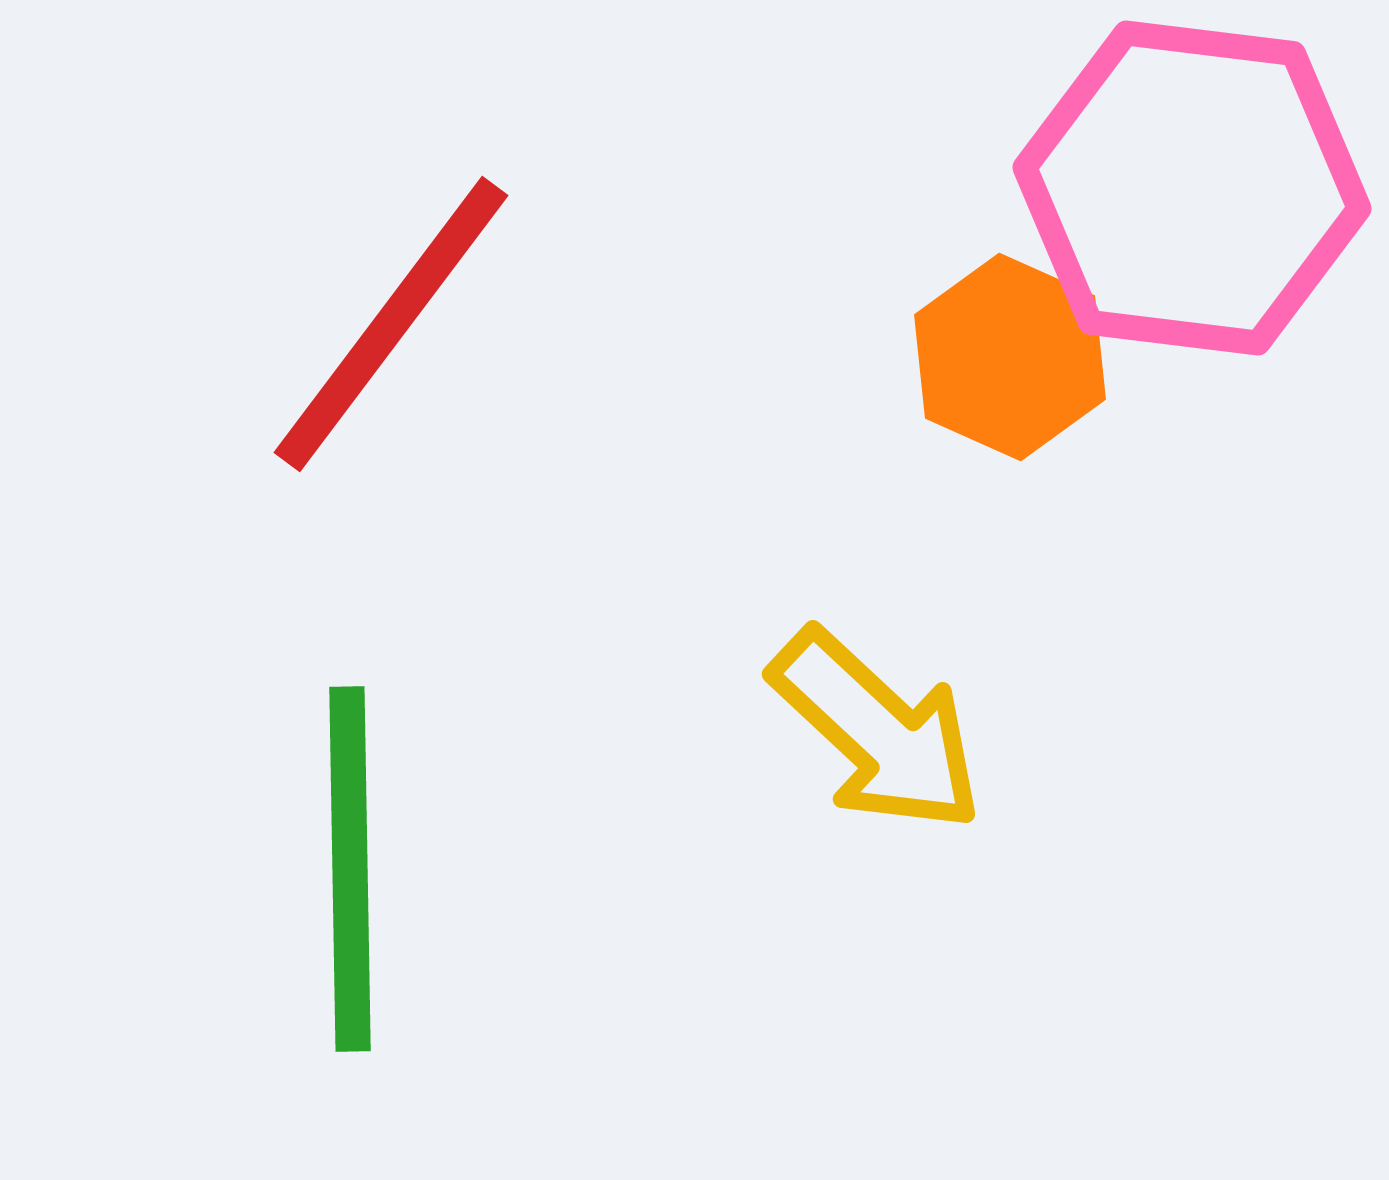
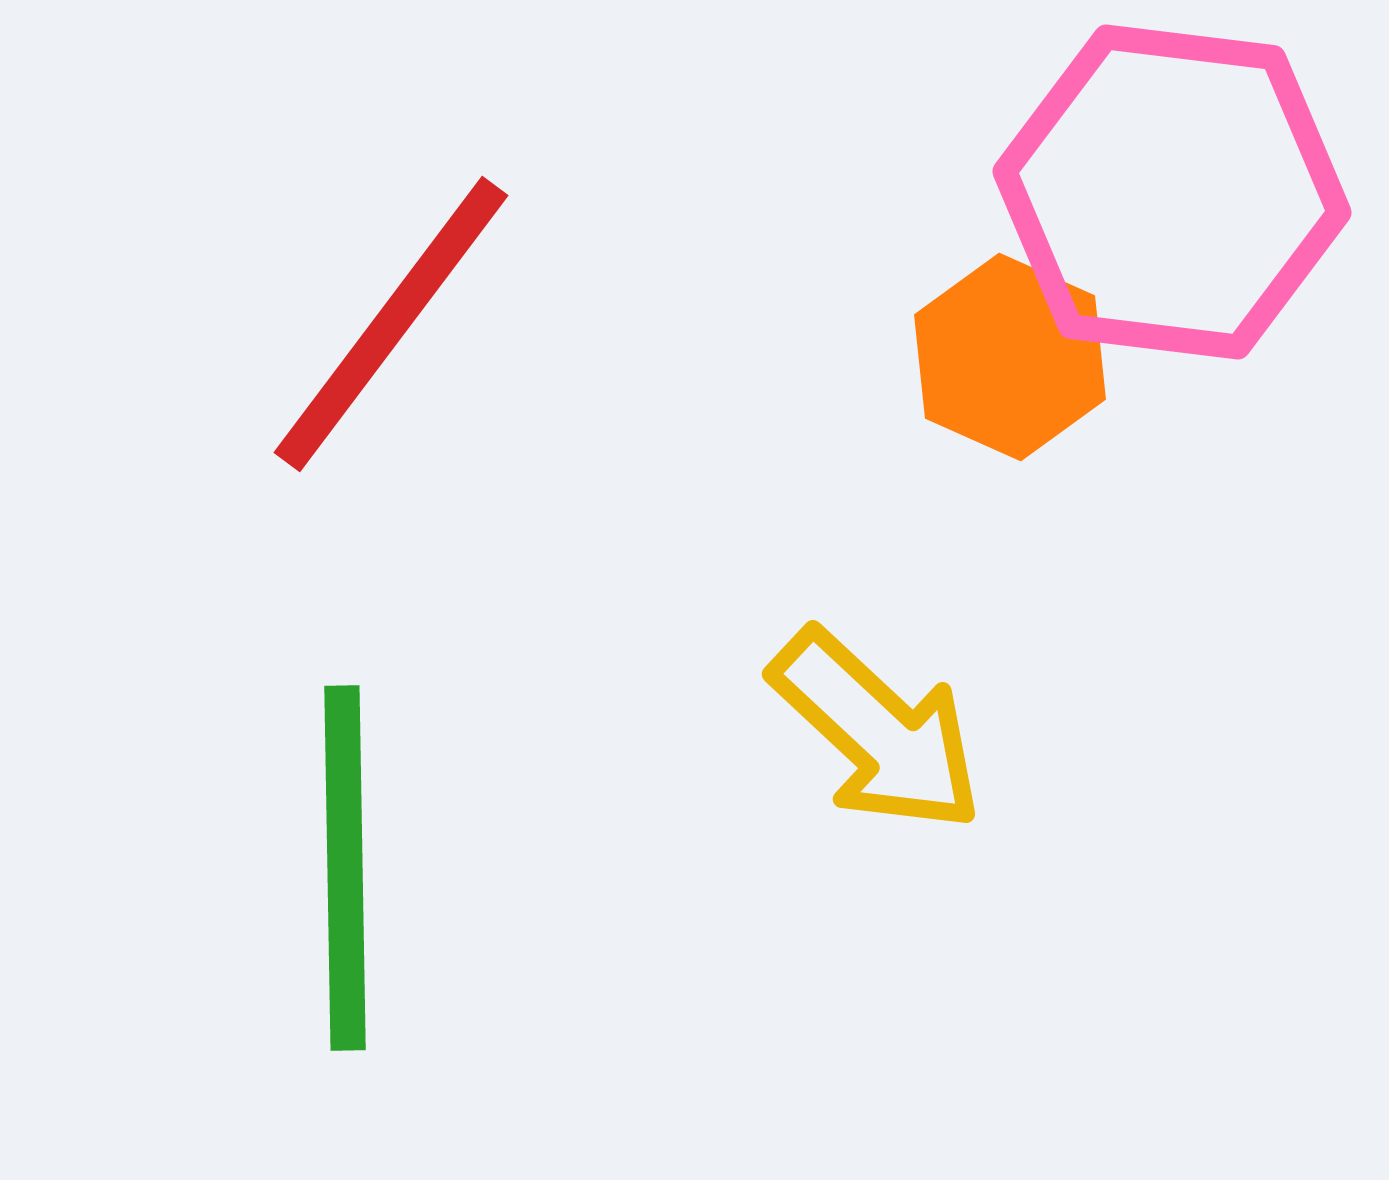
pink hexagon: moved 20 px left, 4 px down
green line: moved 5 px left, 1 px up
